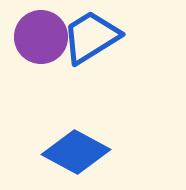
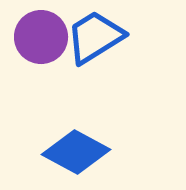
blue trapezoid: moved 4 px right
